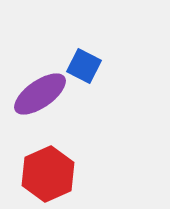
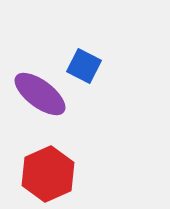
purple ellipse: rotated 72 degrees clockwise
